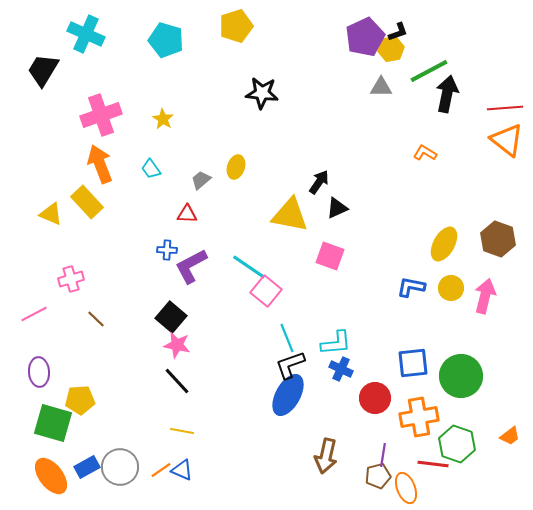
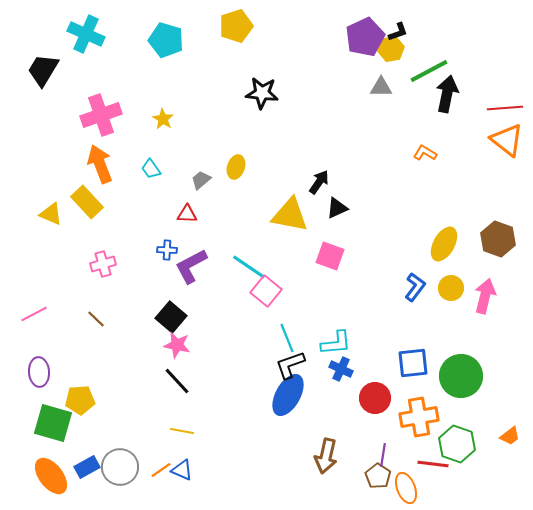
pink cross at (71, 279): moved 32 px right, 15 px up
blue L-shape at (411, 287): moved 4 px right; rotated 116 degrees clockwise
brown pentagon at (378, 476): rotated 25 degrees counterclockwise
